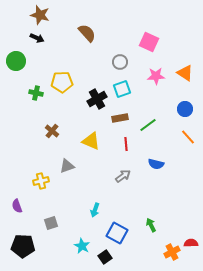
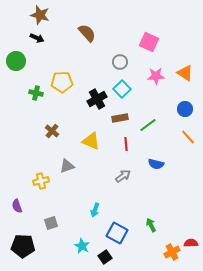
cyan square: rotated 24 degrees counterclockwise
